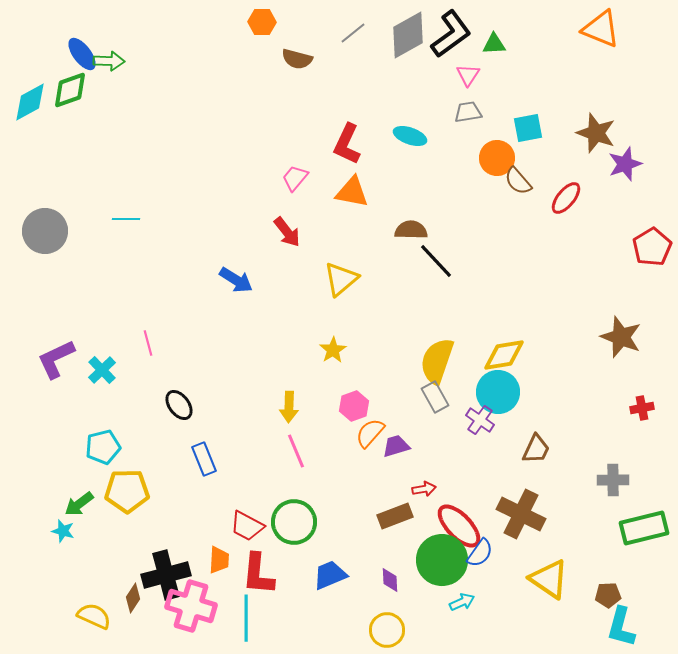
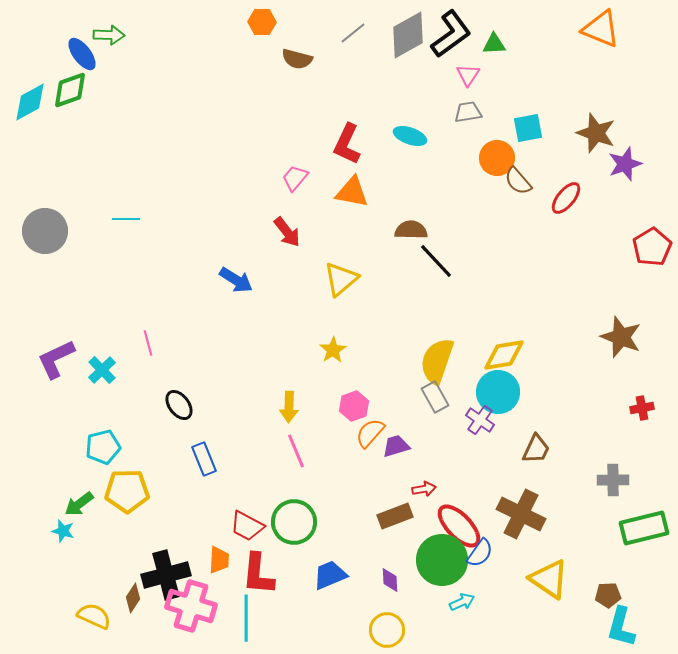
green arrow at (109, 61): moved 26 px up
